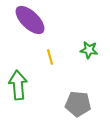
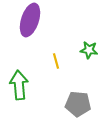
purple ellipse: rotated 64 degrees clockwise
yellow line: moved 6 px right, 4 px down
green arrow: moved 1 px right
